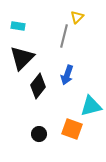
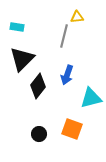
yellow triangle: rotated 40 degrees clockwise
cyan rectangle: moved 1 px left, 1 px down
black triangle: moved 1 px down
cyan triangle: moved 8 px up
